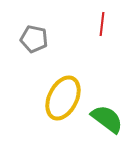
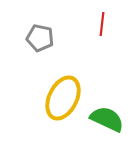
gray pentagon: moved 6 px right, 1 px up
green semicircle: rotated 12 degrees counterclockwise
